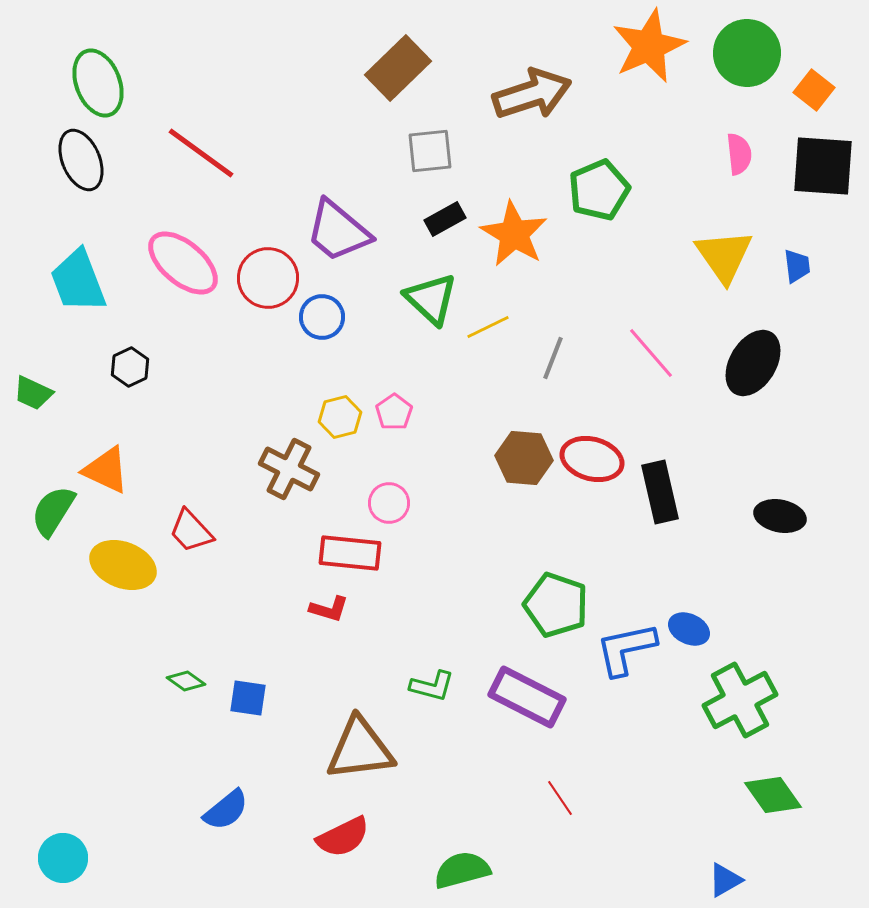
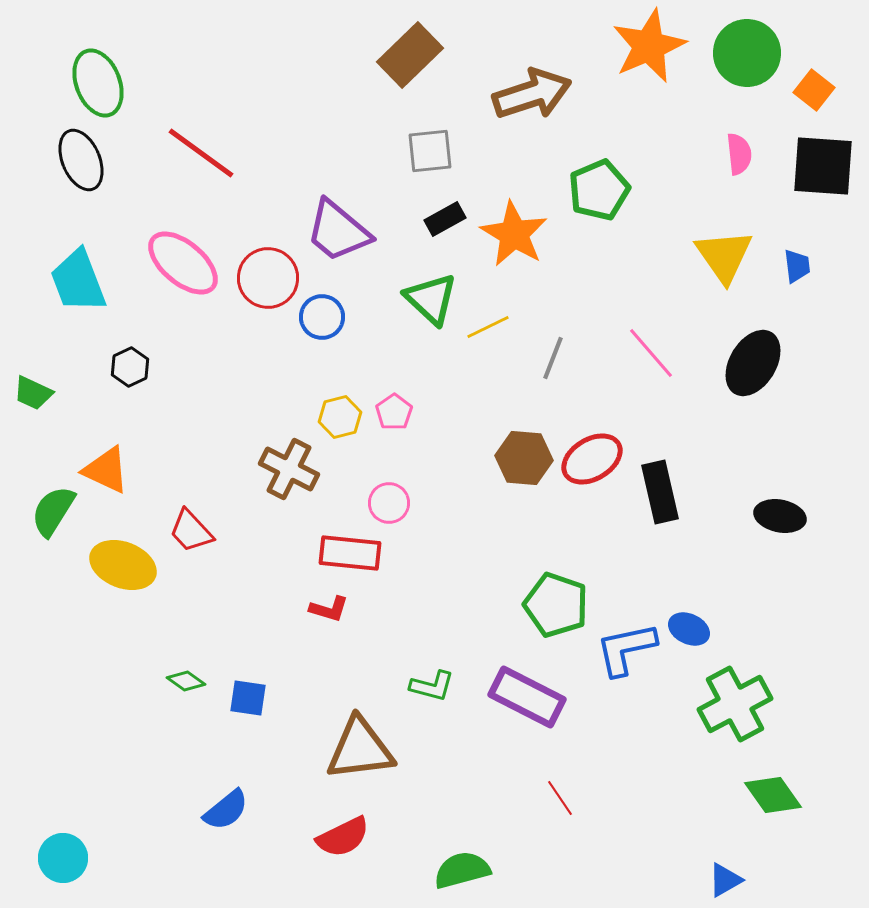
brown rectangle at (398, 68): moved 12 px right, 13 px up
red ellipse at (592, 459): rotated 46 degrees counterclockwise
green cross at (740, 700): moved 5 px left, 4 px down
